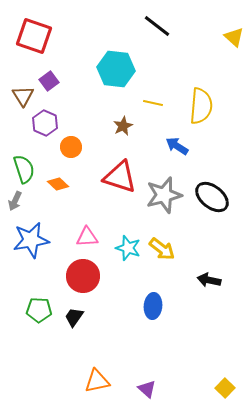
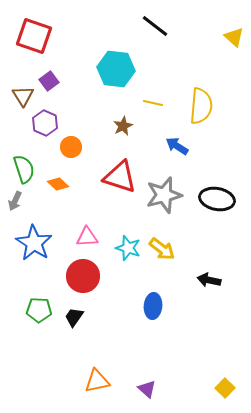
black line: moved 2 px left
black ellipse: moved 5 px right, 2 px down; rotated 28 degrees counterclockwise
blue star: moved 3 px right, 3 px down; rotated 30 degrees counterclockwise
